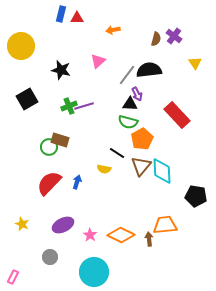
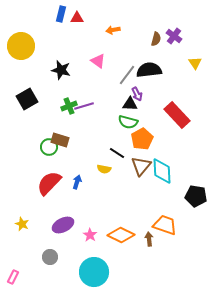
pink triangle: rotated 42 degrees counterclockwise
orange trapezoid: rotated 25 degrees clockwise
